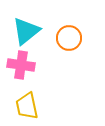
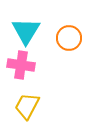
cyan triangle: rotated 20 degrees counterclockwise
yellow trapezoid: rotated 40 degrees clockwise
